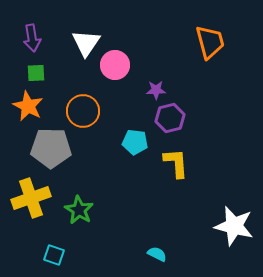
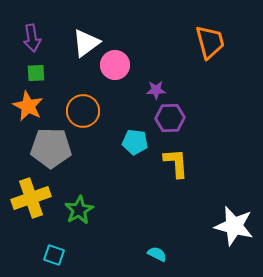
white triangle: rotated 20 degrees clockwise
purple hexagon: rotated 12 degrees clockwise
green star: rotated 12 degrees clockwise
